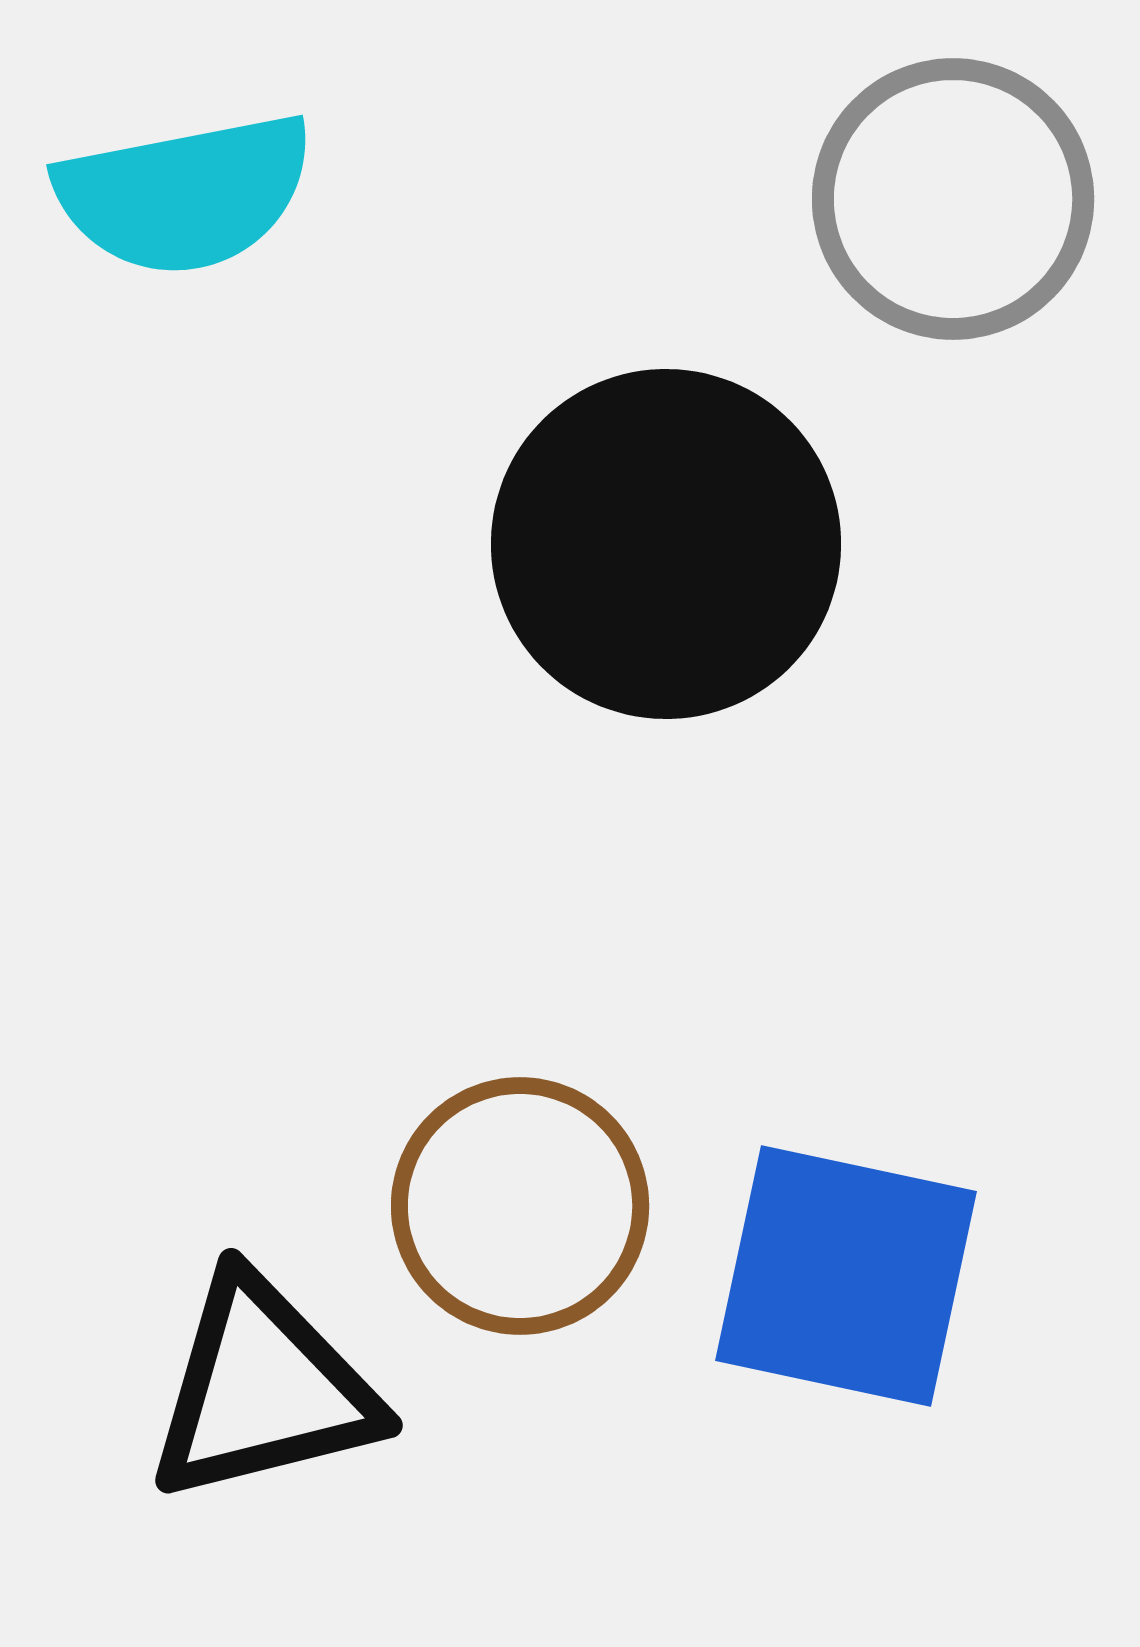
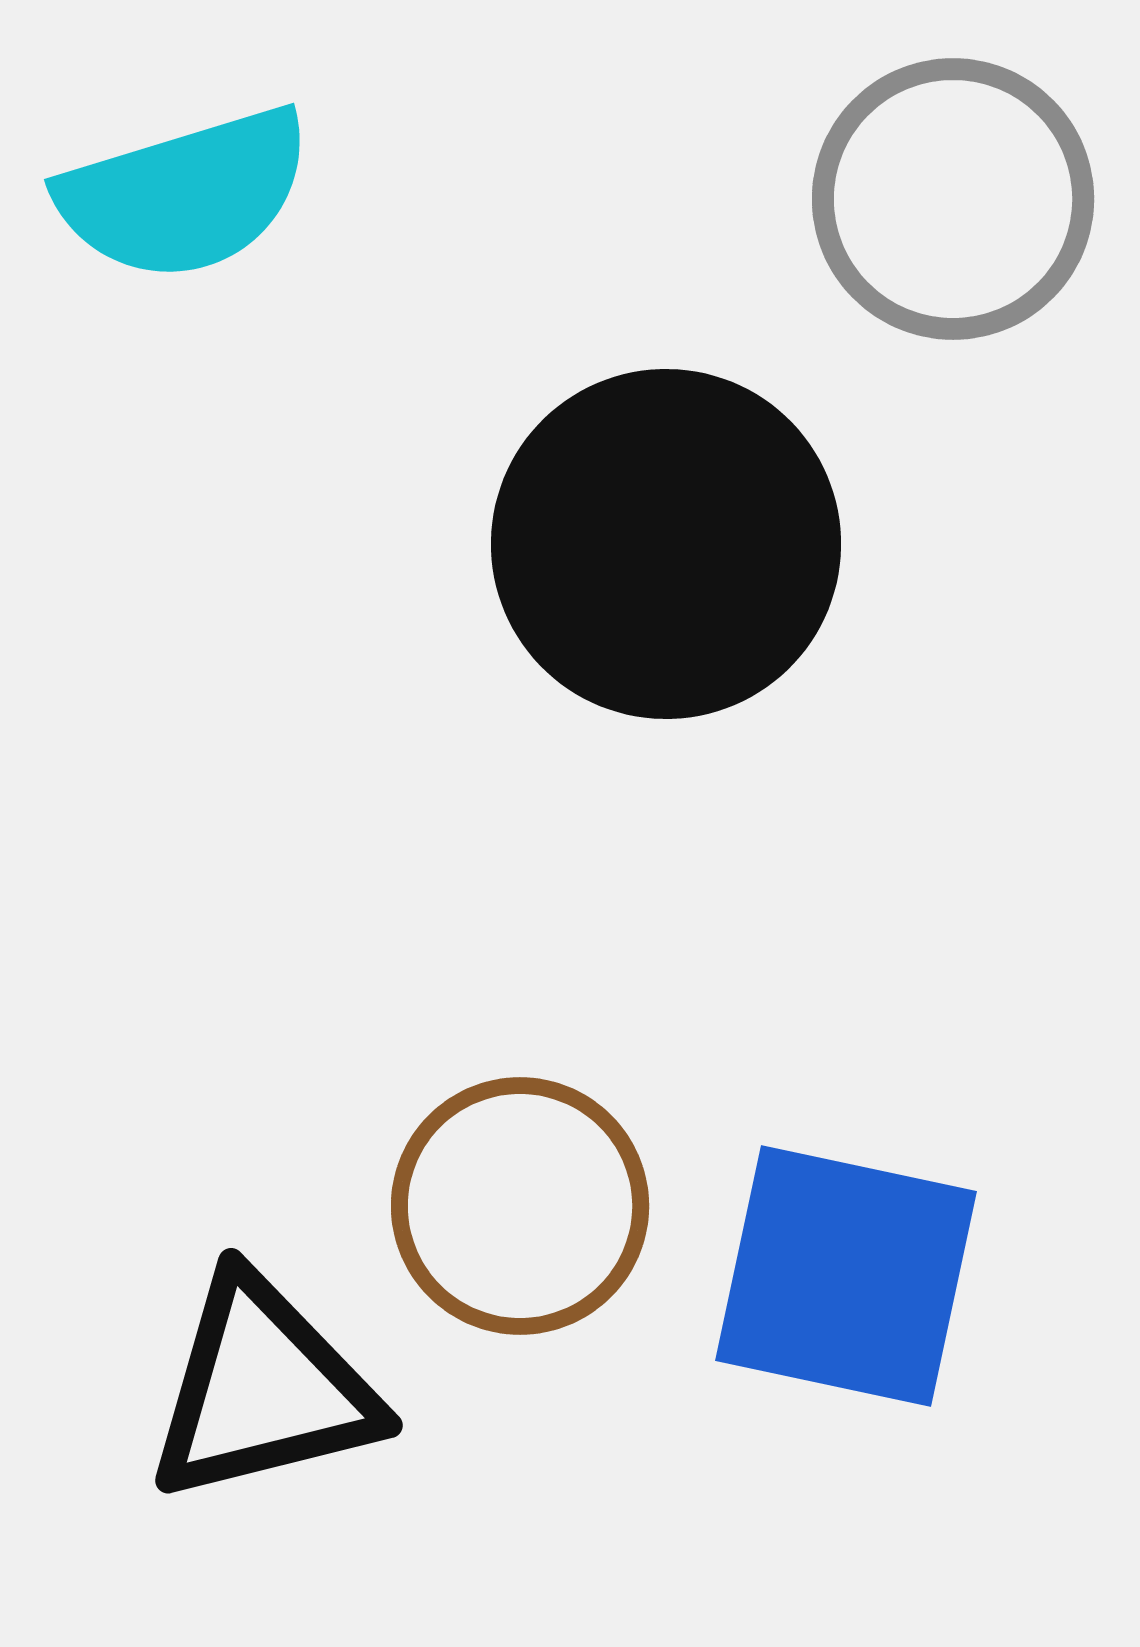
cyan semicircle: rotated 6 degrees counterclockwise
